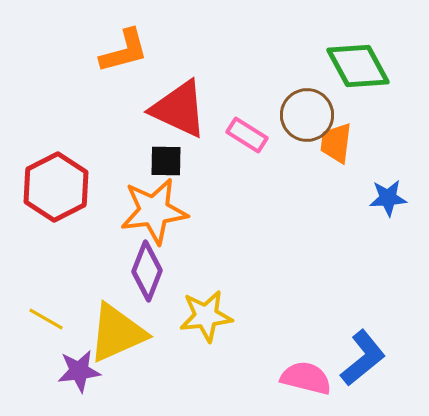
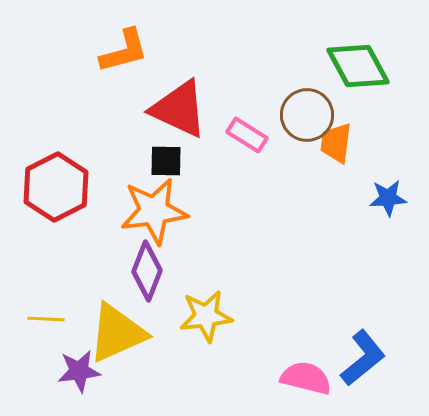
yellow line: rotated 27 degrees counterclockwise
